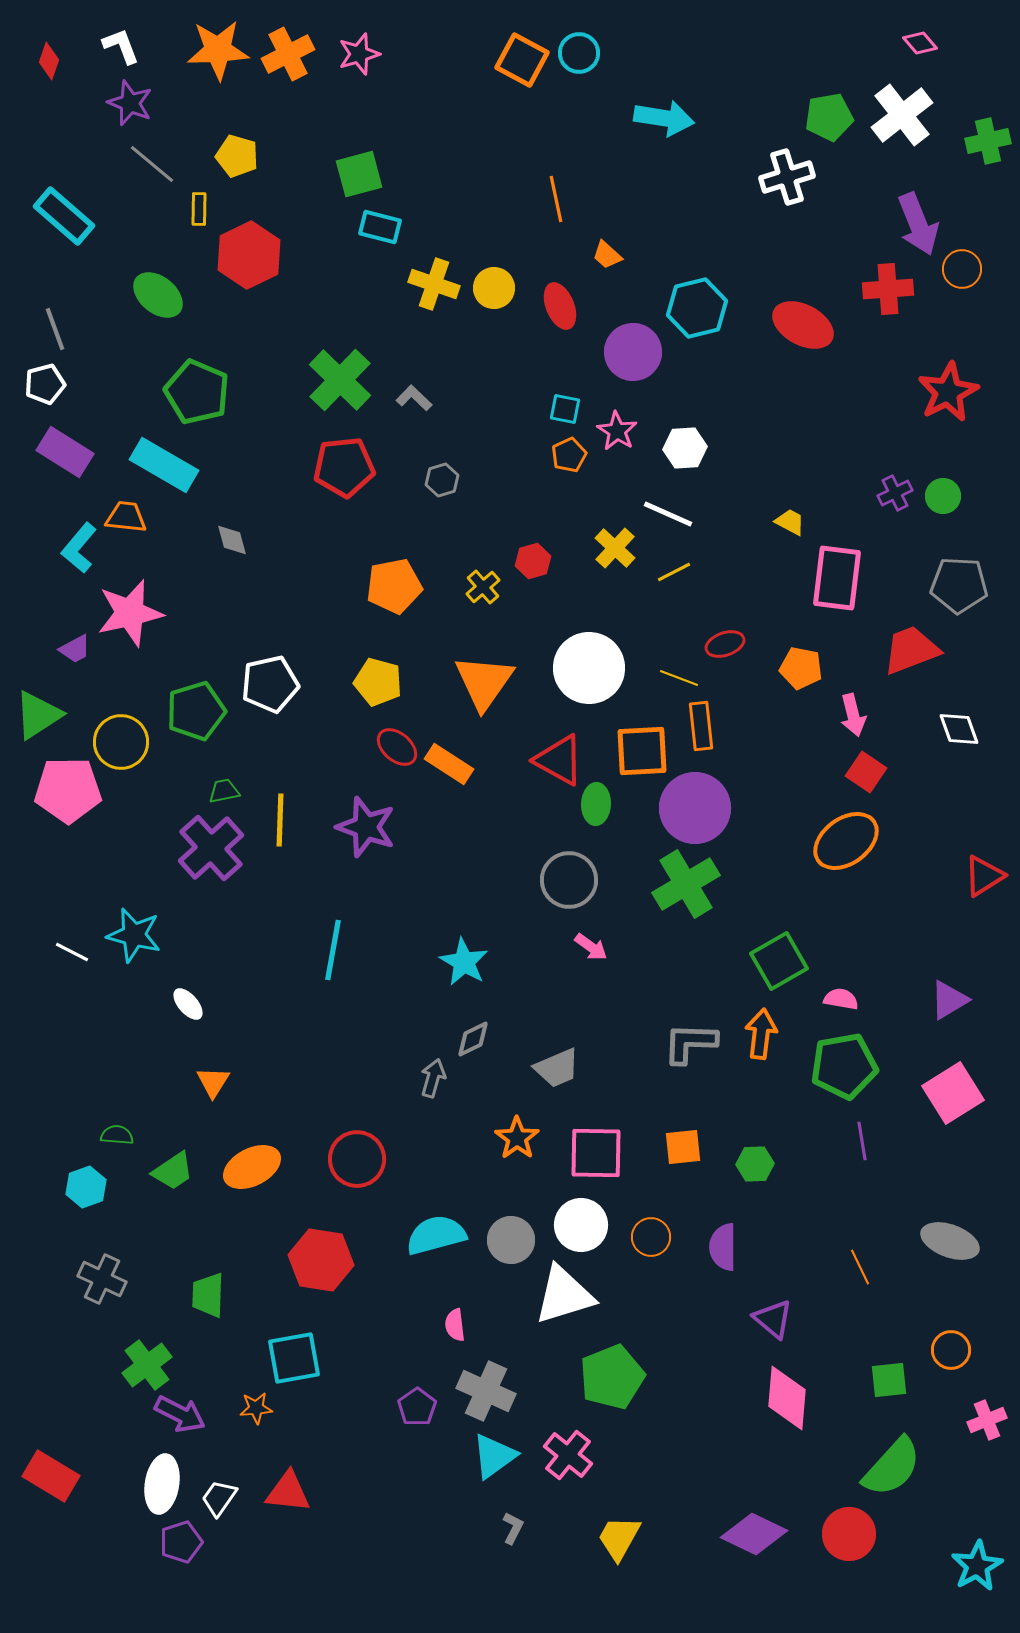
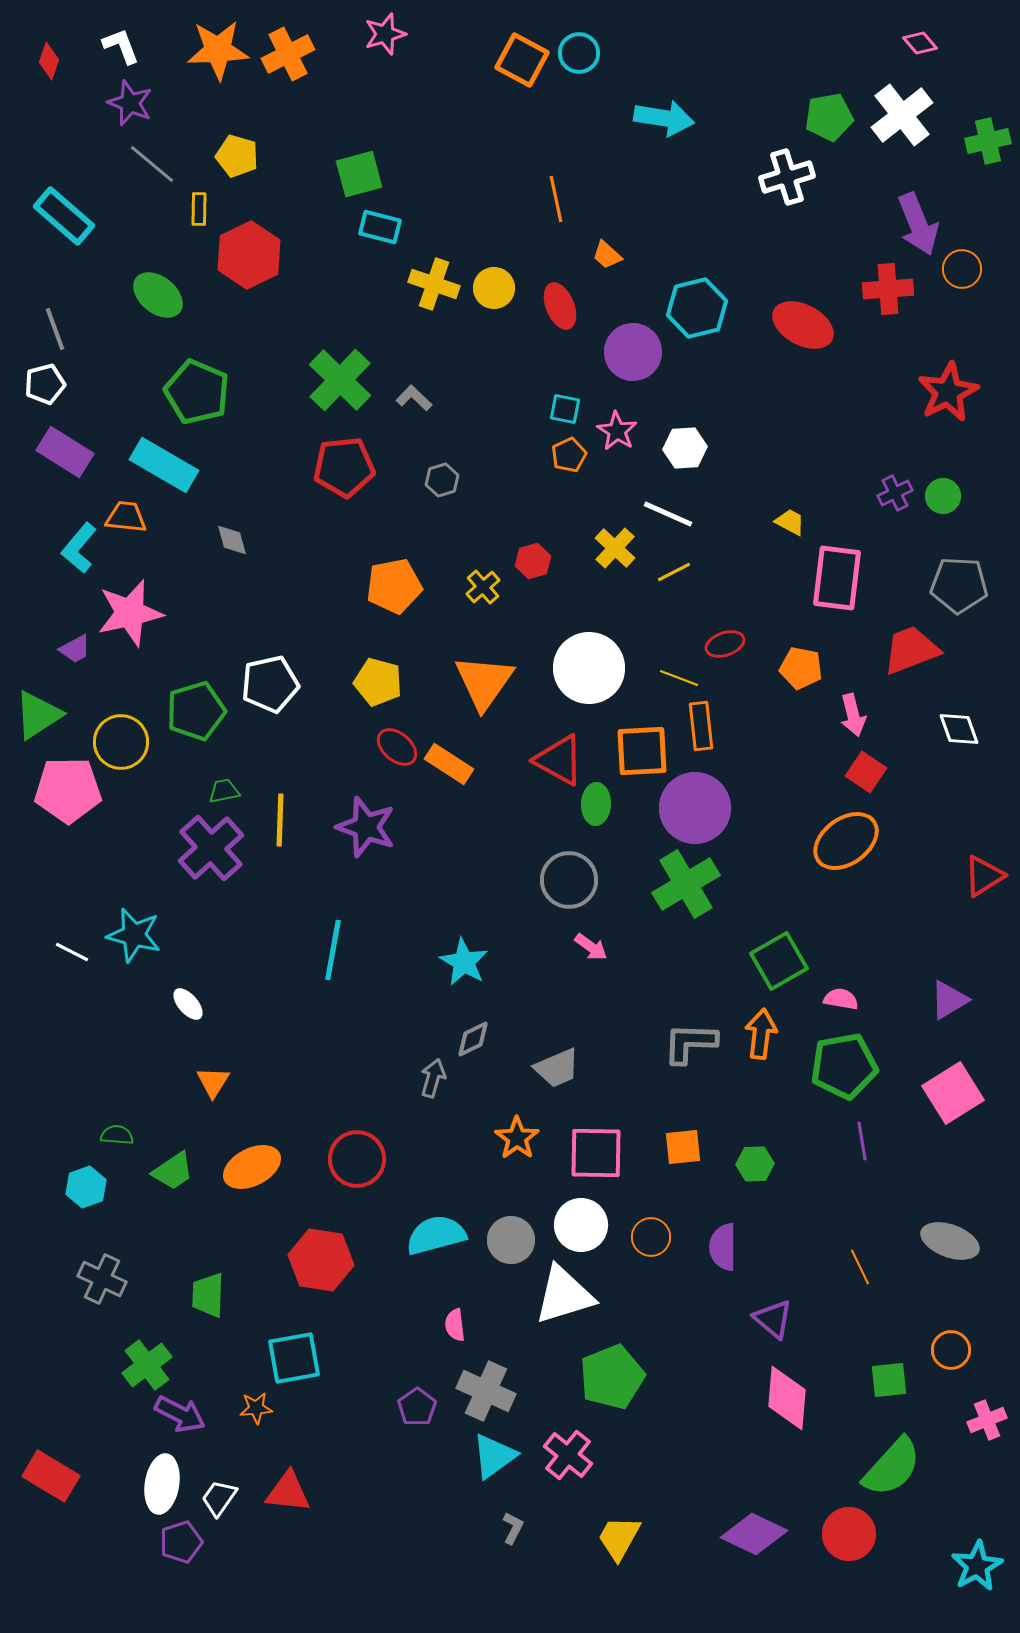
pink star at (359, 54): moved 26 px right, 20 px up
